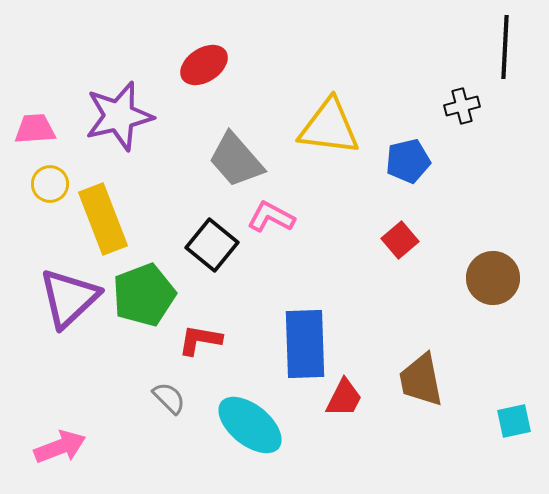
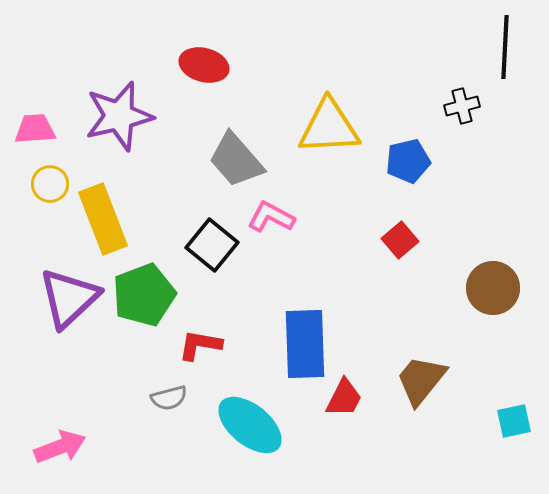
red ellipse: rotated 48 degrees clockwise
yellow triangle: rotated 10 degrees counterclockwise
brown circle: moved 10 px down
red L-shape: moved 5 px down
brown trapezoid: rotated 50 degrees clockwise
gray semicircle: rotated 120 degrees clockwise
